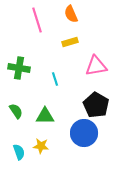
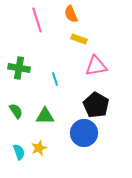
yellow rectangle: moved 9 px right, 3 px up; rotated 35 degrees clockwise
yellow star: moved 2 px left, 2 px down; rotated 28 degrees counterclockwise
